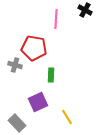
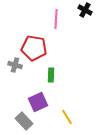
gray rectangle: moved 7 px right, 2 px up
